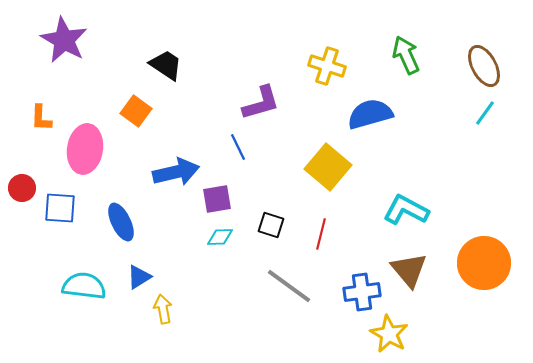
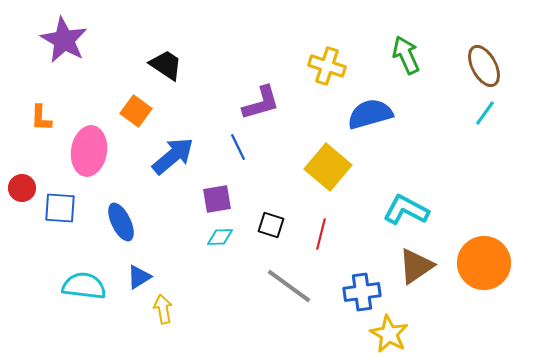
pink ellipse: moved 4 px right, 2 px down
blue arrow: moved 3 px left, 16 px up; rotated 27 degrees counterclockwise
brown triangle: moved 7 px right, 4 px up; rotated 36 degrees clockwise
